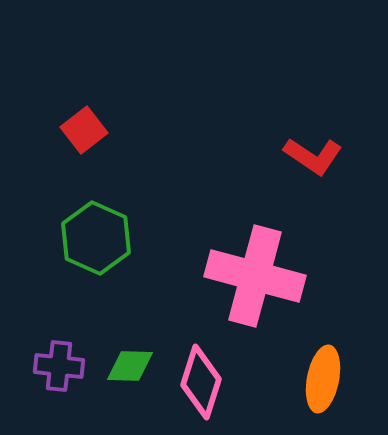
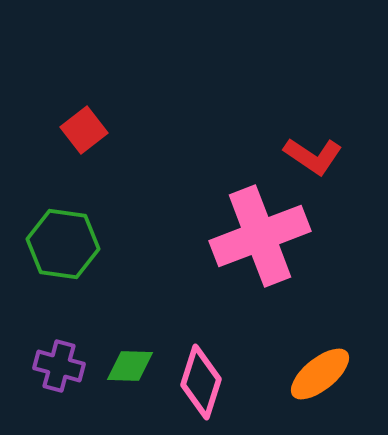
green hexagon: moved 33 px left, 6 px down; rotated 16 degrees counterclockwise
pink cross: moved 5 px right, 40 px up; rotated 36 degrees counterclockwise
purple cross: rotated 9 degrees clockwise
orange ellipse: moved 3 px left, 5 px up; rotated 40 degrees clockwise
